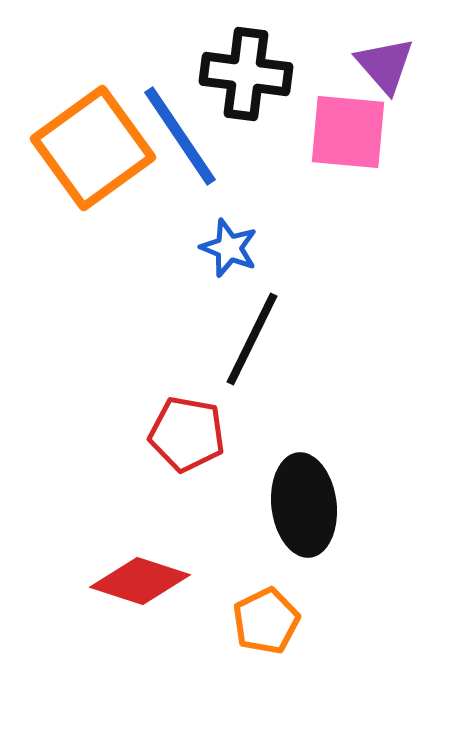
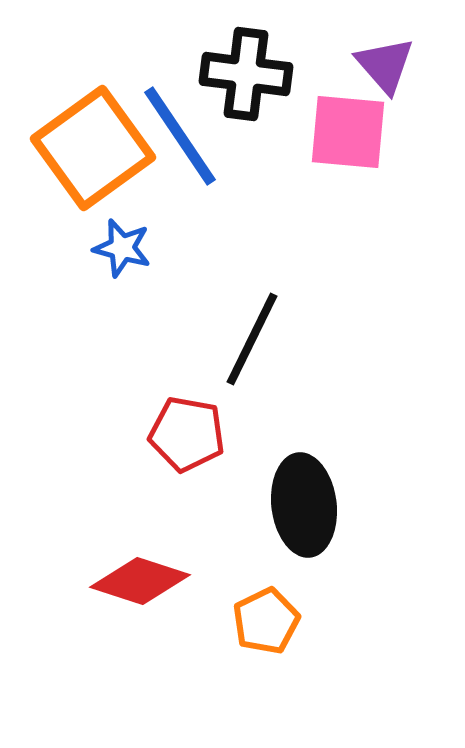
blue star: moved 107 px left; rotated 6 degrees counterclockwise
